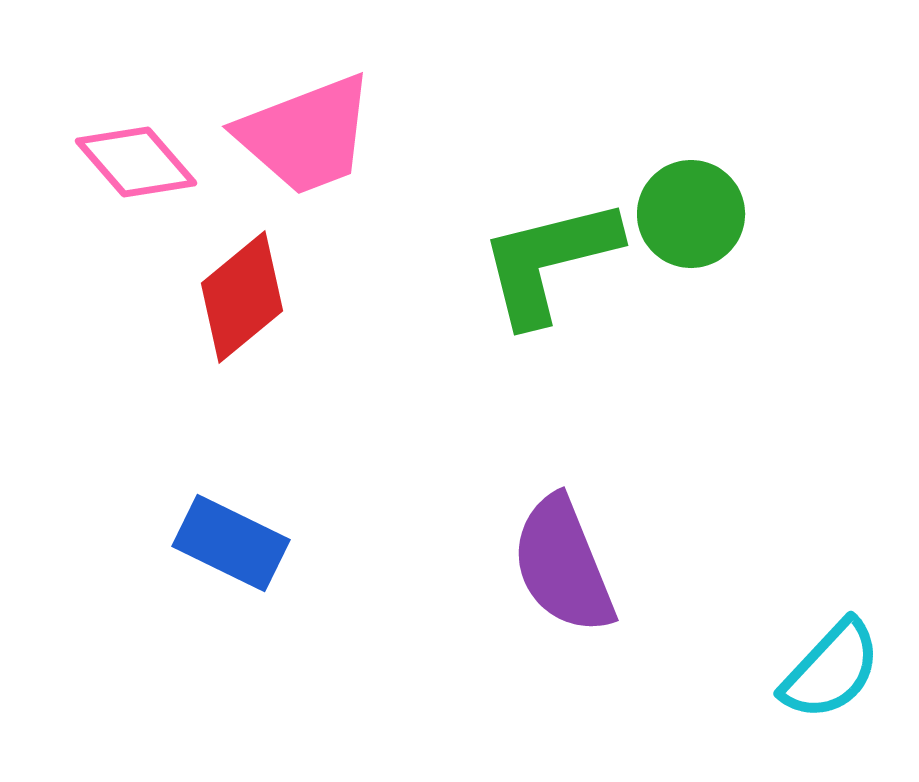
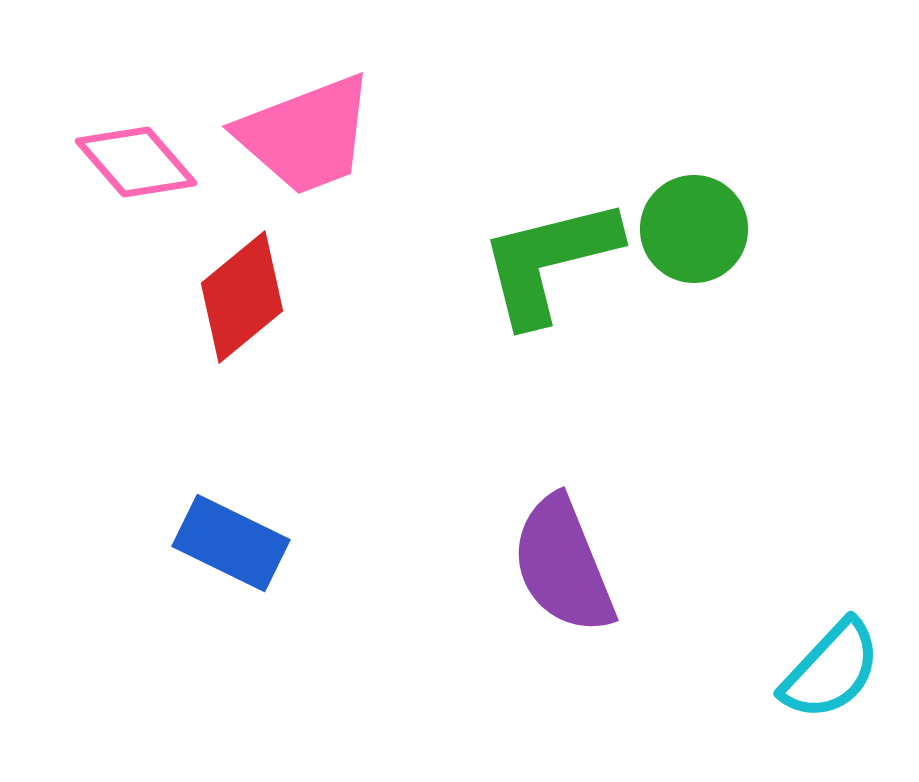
green circle: moved 3 px right, 15 px down
